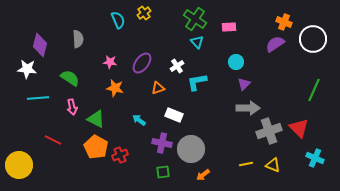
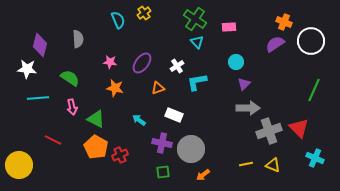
white circle: moved 2 px left, 2 px down
